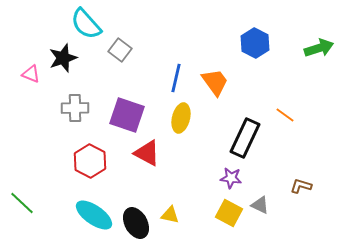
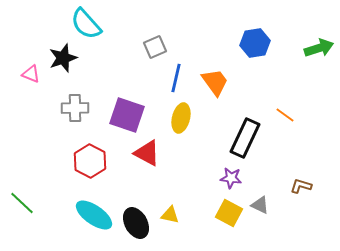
blue hexagon: rotated 24 degrees clockwise
gray square: moved 35 px right, 3 px up; rotated 30 degrees clockwise
